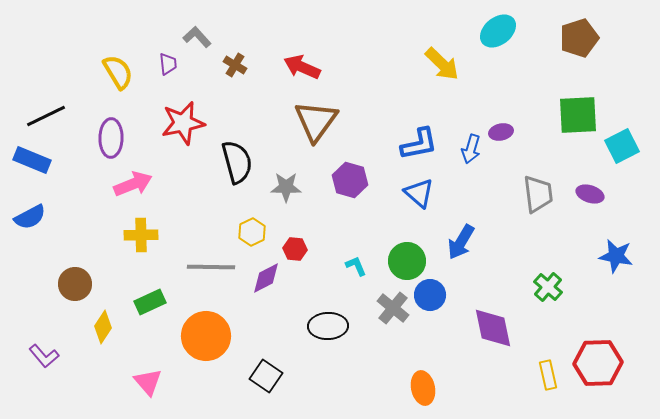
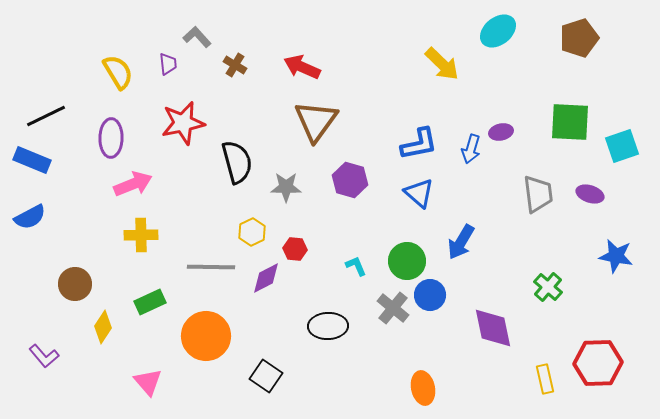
green square at (578, 115): moved 8 px left, 7 px down; rotated 6 degrees clockwise
cyan square at (622, 146): rotated 8 degrees clockwise
yellow rectangle at (548, 375): moved 3 px left, 4 px down
